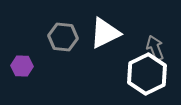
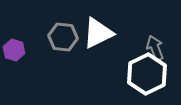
white triangle: moved 7 px left
purple hexagon: moved 8 px left, 16 px up; rotated 15 degrees clockwise
